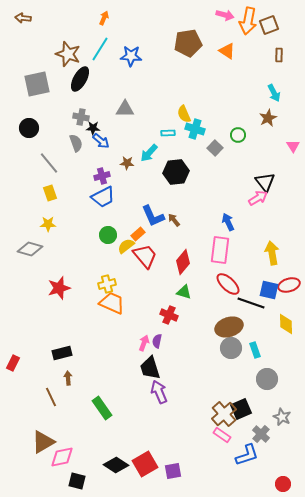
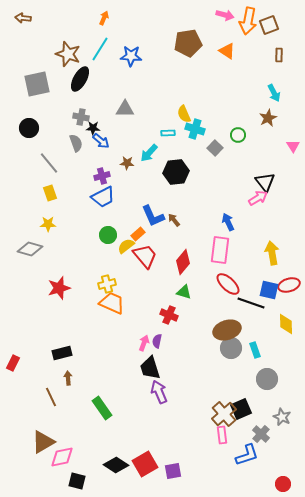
brown ellipse at (229, 327): moved 2 px left, 3 px down
pink rectangle at (222, 435): rotated 48 degrees clockwise
